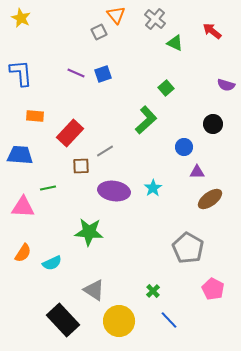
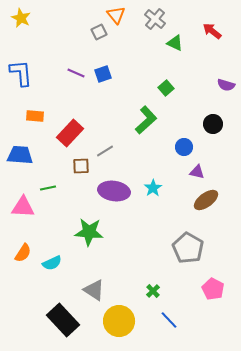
purple triangle: rotated 14 degrees clockwise
brown ellipse: moved 4 px left, 1 px down
